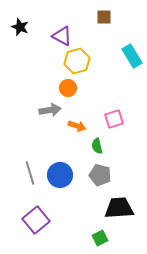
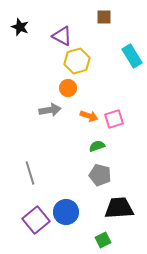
orange arrow: moved 12 px right, 10 px up
green semicircle: rotated 84 degrees clockwise
blue circle: moved 6 px right, 37 px down
green square: moved 3 px right, 2 px down
